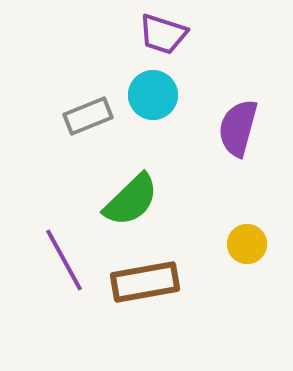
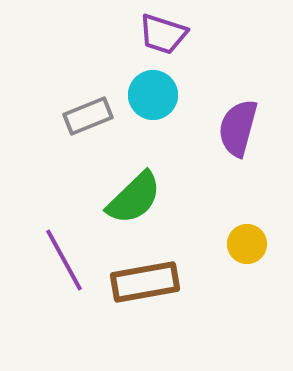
green semicircle: moved 3 px right, 2 px up
